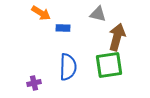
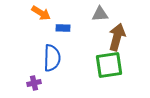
gray triangle: moved 2 px right; rotated 18 degrees counterclockwise
blue semicircle: moved 16 px left, 9 px up
